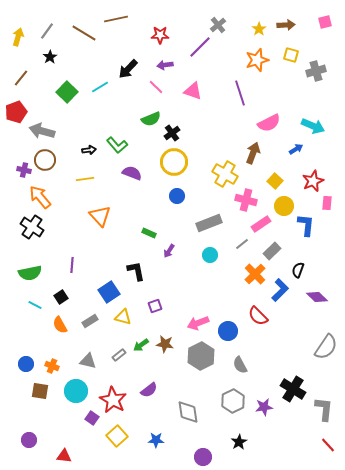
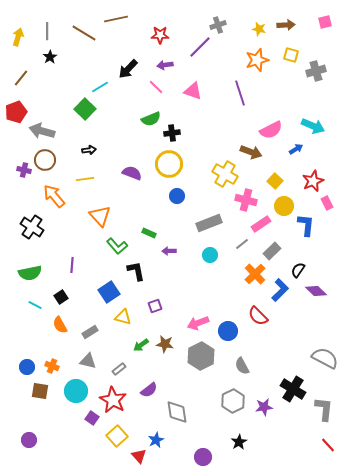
gray cross at (218, 25): rotated 21 degrees clockwise
yellow star at (259, 29): rotated 24 degrees counterclockwise
gray line at (47, 31): rotated 36 degrees counterclockwise
green square at (67, 92): moved 18 px right, 17 px down
pink semicircle at (269, 123): moved 2 px right, 7 px down
black cross at (172, 133): rotated 28 degrees clockwise
green L-shape at (117, 145): moved 101 px down
brown arrow at (253, 153): moved 2 px left, 1 px up; rotated 90 degrees clockwise
yellow circle at (174, 162): moved 5 px left, 2 px down
orange arrow at (40, 197): moved 14 px right, 1 px up
pink rectangle at (327, 203): rotated 32 degrees counterclockwise
purple arrow at (169, 251): rotated 56 degrees clockwise
black semicircle at (298, 270): rotated 14 degrees clockwise
purple diamond at (317, 297): moved 1 px left, 6 px up
gray rectangle at (90, 321): moved 11 px down
gray semicircle at (326, 347): moved 1 px left, 11 px down; rotated 96 degrees counterclockwise
gray rectangle at (119, 355): moved 14 px down
blue circle at (26, 364): moved 1 px right, 3 px down
gray semicircle at (240, 365): moved 2 px right, 1 px down
gray diamond at (188, 412): moved 11 px left
blue star at (156, 440): rotated 28 degrees counterclockwise
red triangle at (64, 456): moved 75 px right; rotated 42 degrees clockwise
